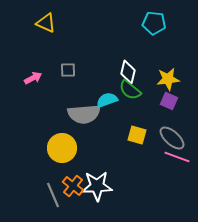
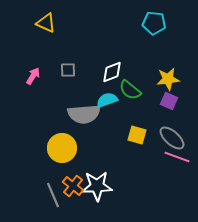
white diamond: moved 16 px left; rotated 55 degrees clockwise
pink arrow: moved 2 px up; rotated 30 degrees counterclockwise
